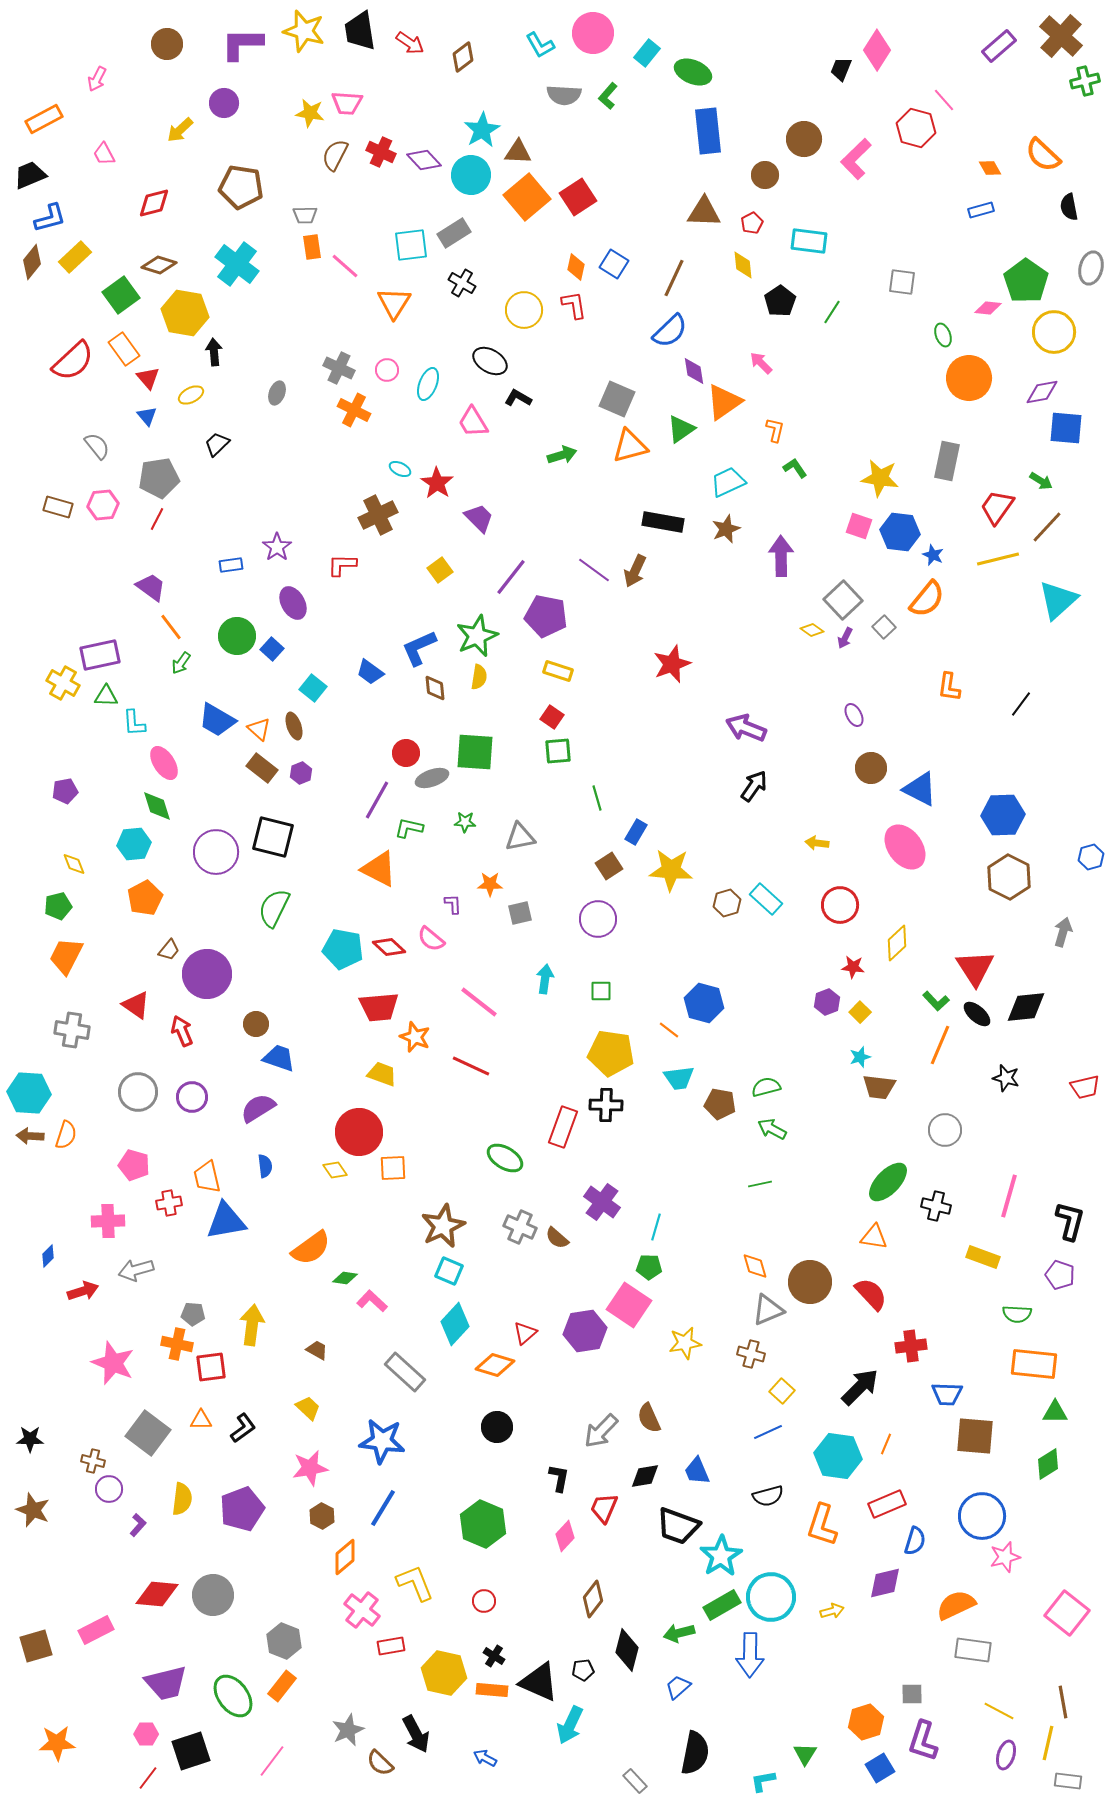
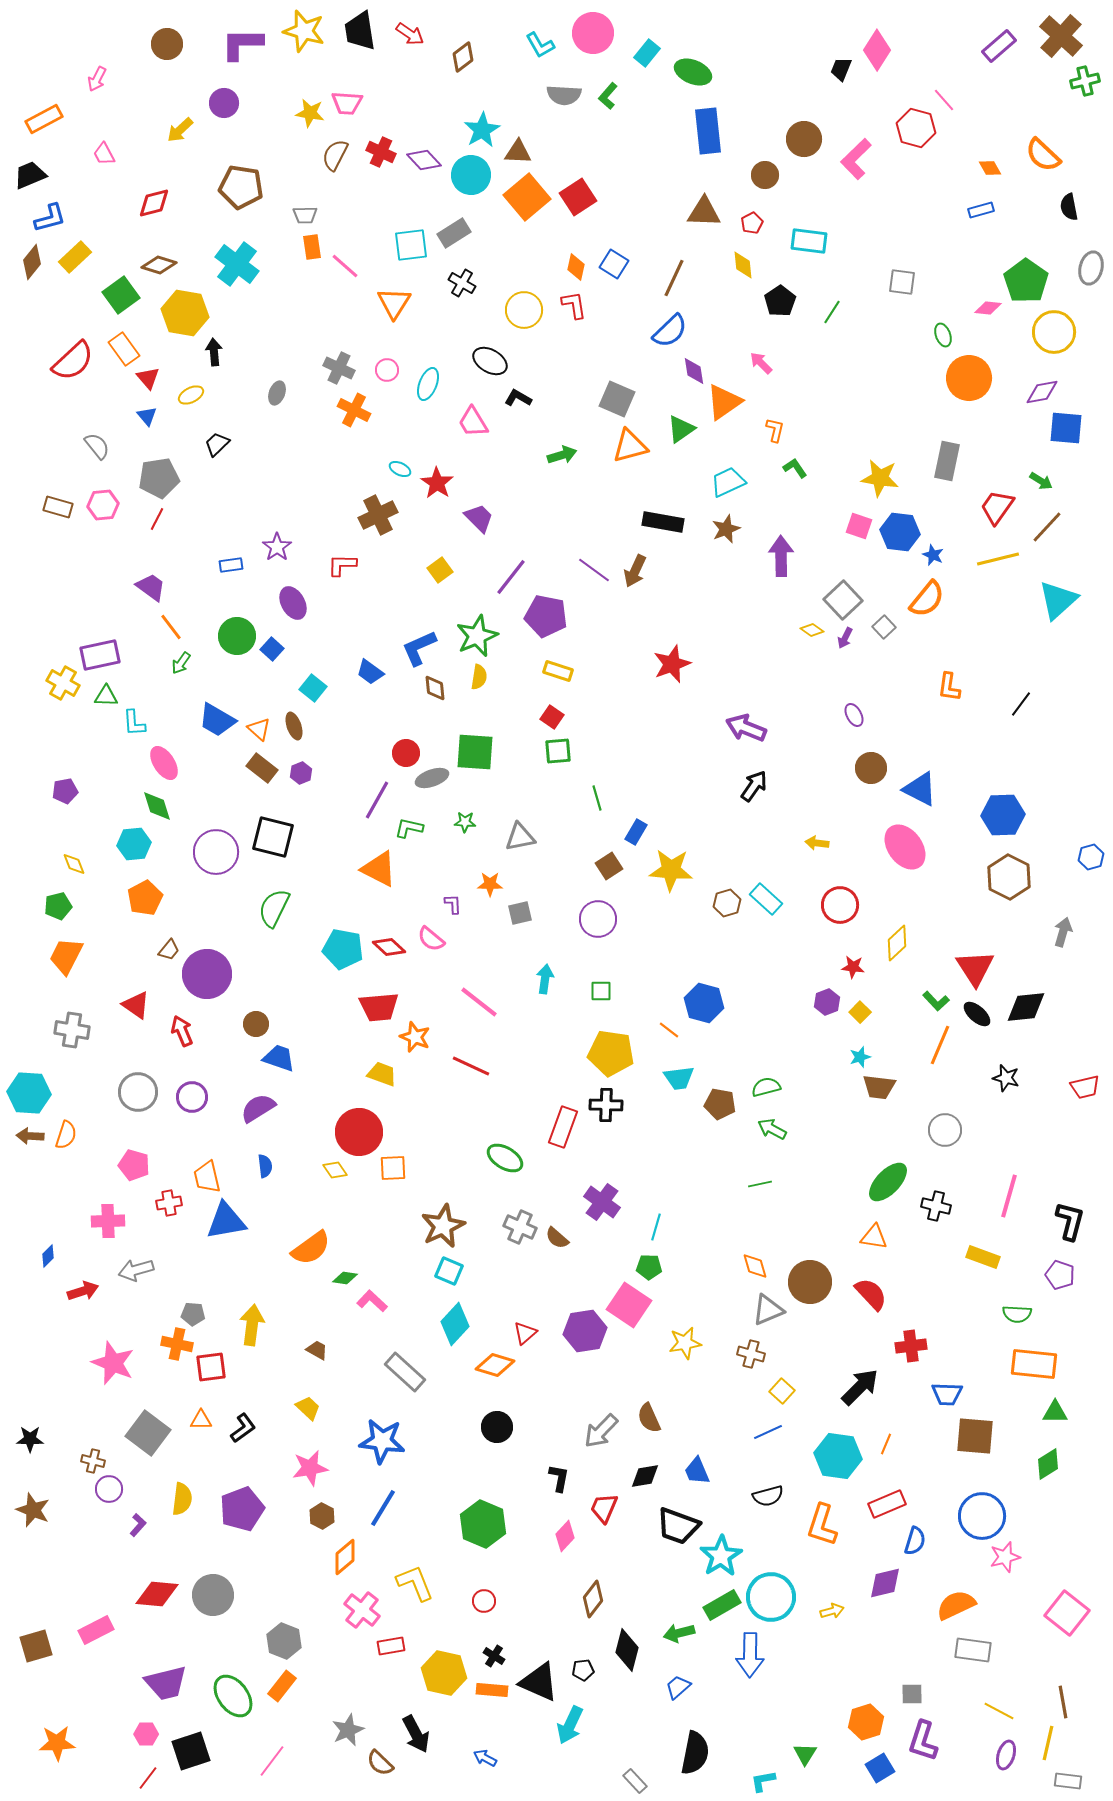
red arrow at (410, 43): moved 9 px up
